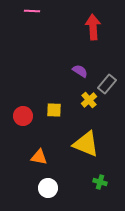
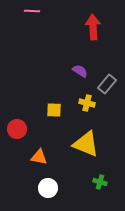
yellow cross: moved 2 px left, 3 px down; rotated 35 degrees counterclockwise
red circle: moved 6 px left, 13 px down
